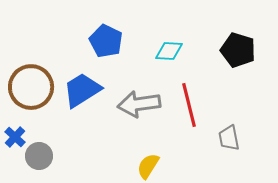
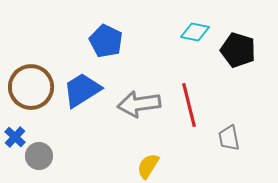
cyan diamond: moved 26 px right, 19 px up; rotated 8 degrees clockwise
